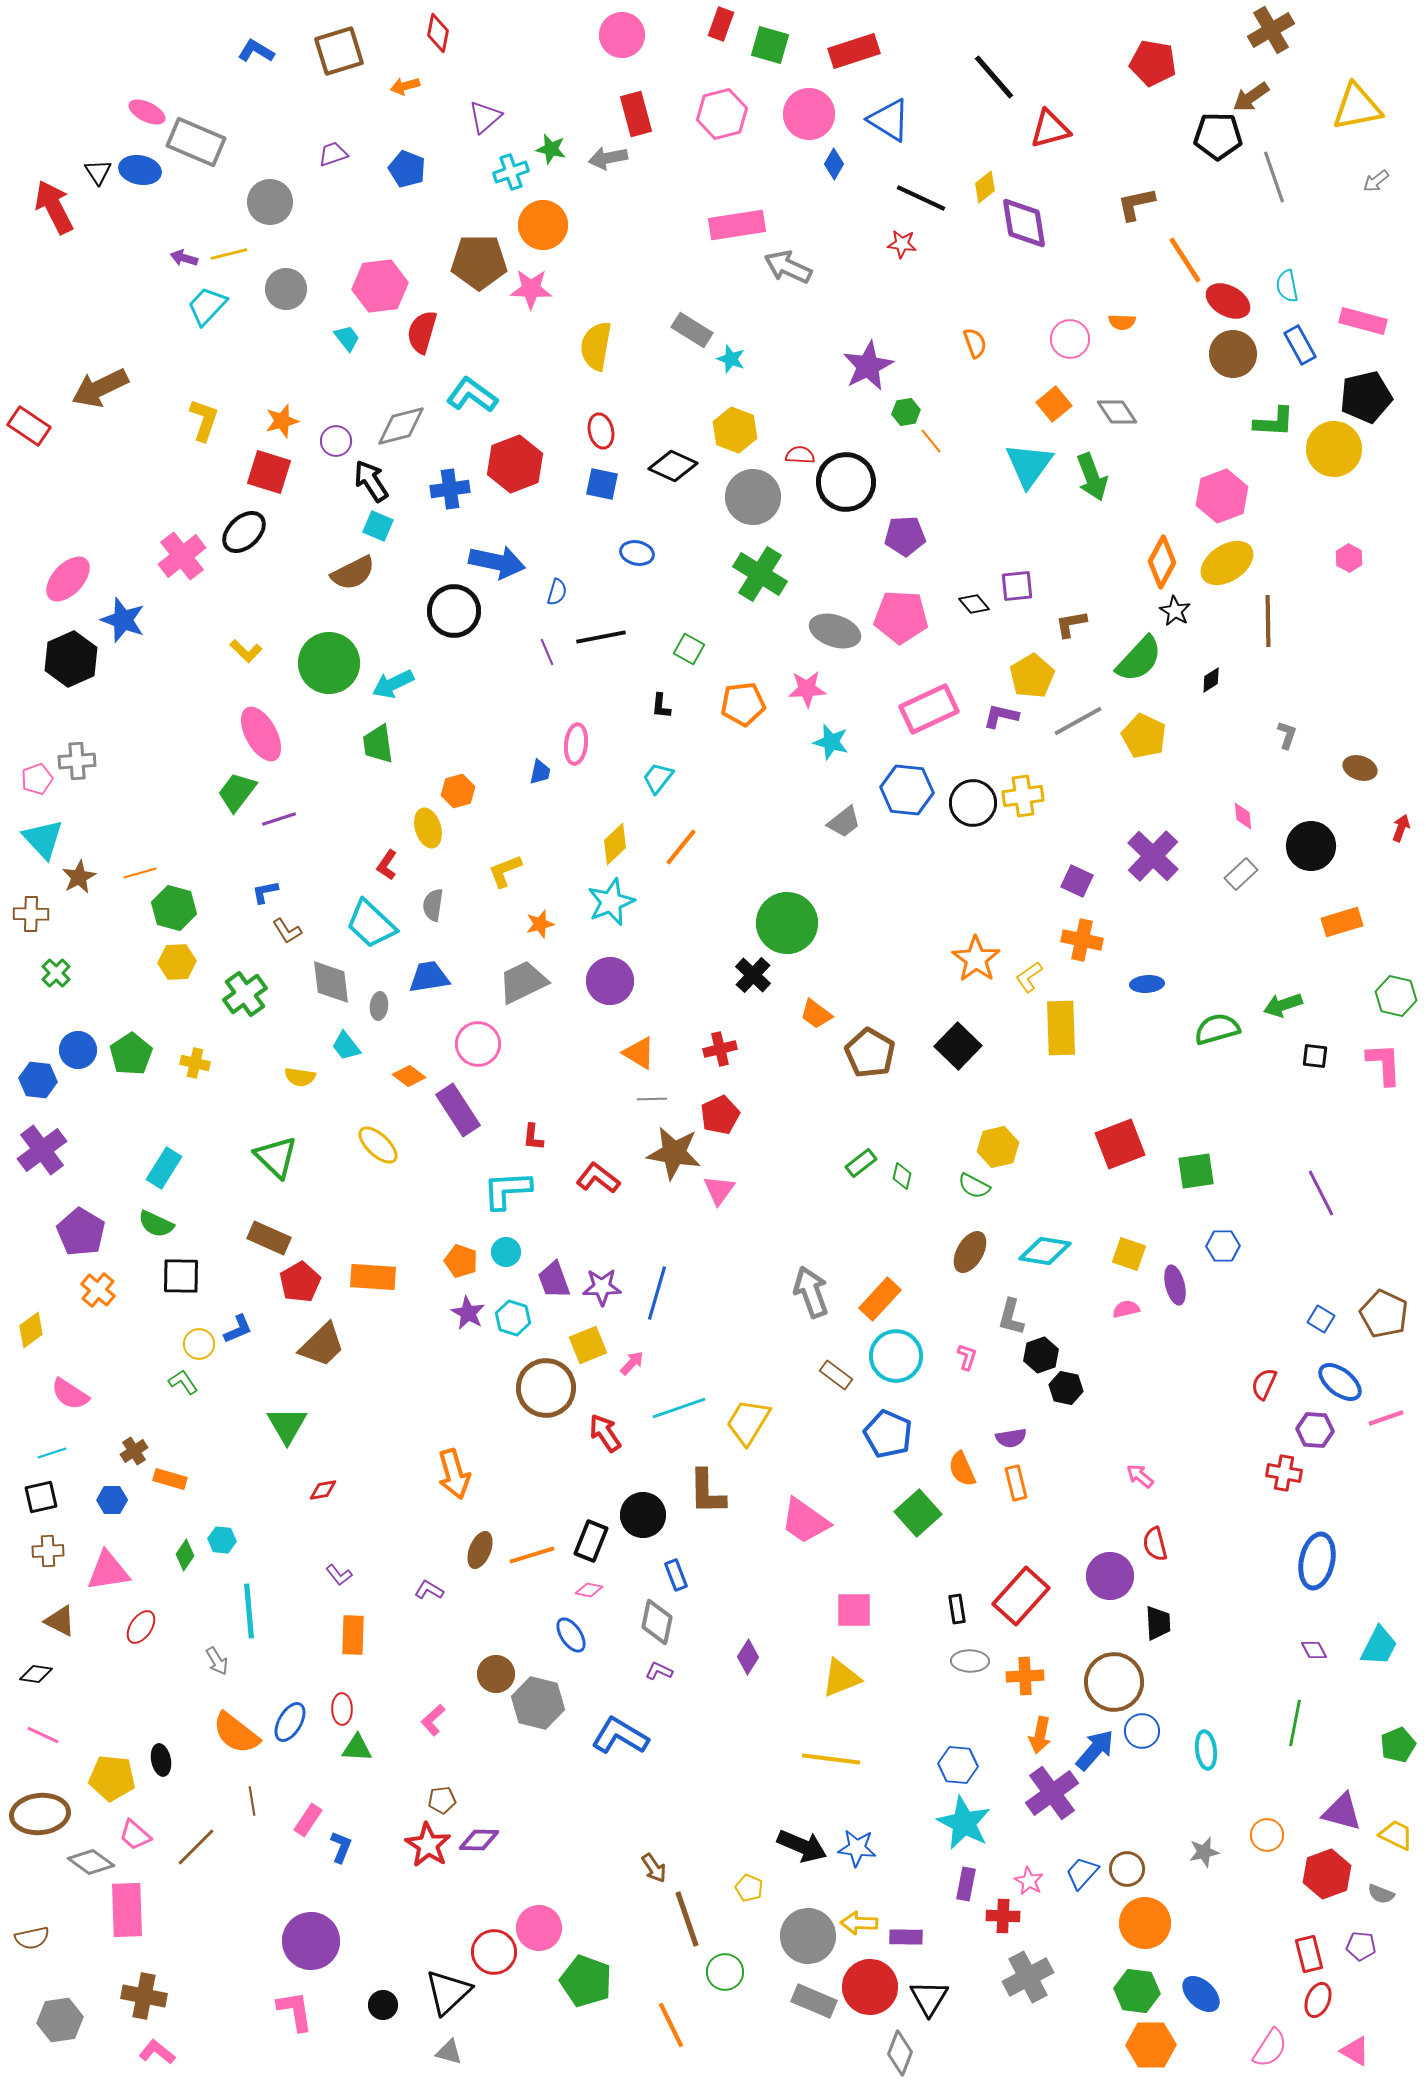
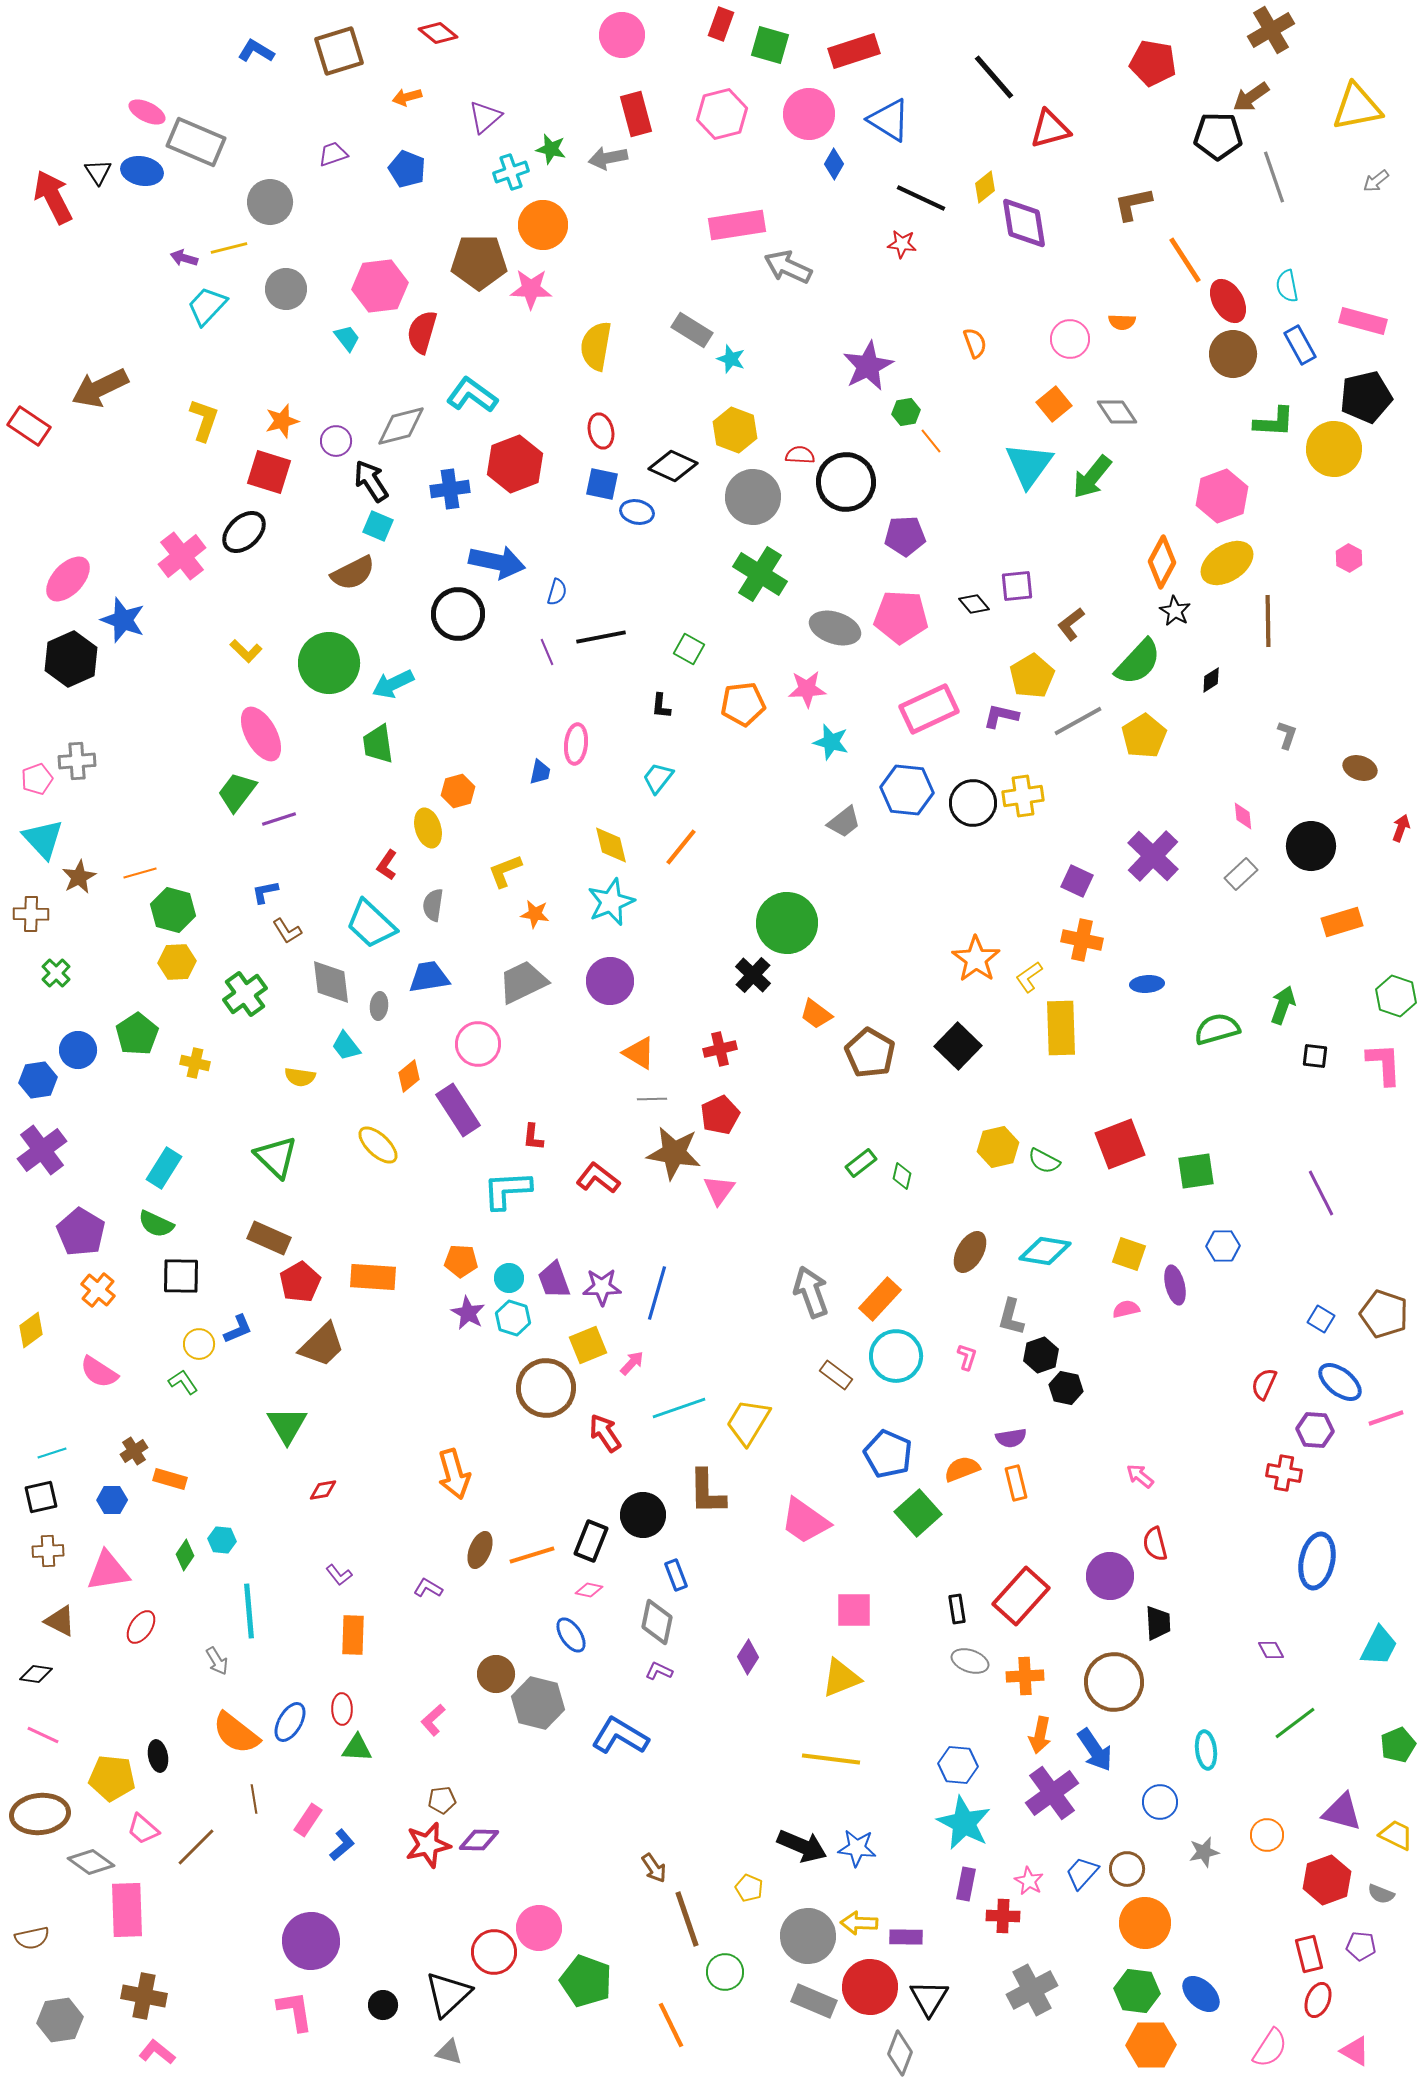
red diamond at (438, 33): rotated 63 degrees counterclockwise
orange arrow at (405, 86): moved 2 px right, 11 px down
blue ellipse at (140, 170): moved 2 px right, 1 px down
brown L-shape at (1136, 204): moved 3 px left
red arrow at (54, 207): moved 1 px left, 10 px up
yellow line at (229, 254): moved 6 px up
red ellipse at (1228, 301): rotated 30 degrees clockwise
green arrow at (1092, 477): rotated 60 degrees clockwise
blue ellipse at (637, 553): moved 41 px up
black circle at (454, 611): moved 4 px right, 3 px down
brown L-shape at (1071, 624): rotated 28 degrees counterclockwise
gray ellipse at (835, 631): moved 3 px up
green semicircle at (1139, 659): moved 1 px left, 3 px down
yellow pentagon at (1144, 736): rotated 15 degrees clockwise
yellow diamond at (615, 844): moved 4 px left, 1 px down; rotated 60 degrees counterclockwise
green hexagon at (174, 908): moved 1 px left, 2 px down
orange star at (540, 924): moved 5 px left, 10 px up; rotated 24 degrees clockwise
green hexagon at (1396, 996): rotated 6 degrees clockwise
green arrow at (1283, 1005): rotated 129 degrees clockwise
green pentagon at (131, 1054): moved 6 px right, 20 px up
orange diamond at (409, 1076): rotated 76 degrees counterclockwise
blue hexagon at (38, 1080): rotated 15 degrees counterclockwise
green semicircle at (974, 1186): moved 70 px right, 25 px up
cyan circle at (506, 1252): moved 3 px right, 26 px down
orange pentagon at (461, 1261): rotated 16 degrees counterclockwise
brown pentagon at (1384, 1314): rotated 6 degrees counterclockwise
pink semicircle at (70, 1394): moved 29 px right, 22 px up
blue pentagon at (888, 1434): moved 20 px down
orange semicircle at (962, 1469): rotated 93 degrees clockwise
purple L-shape at (429, 1590): moved 1 px left, 2 px up
purple diamond at (1314, 1650): moved 43 px left
gray ellipse at (970, 1661): rotated 18 degrees clockwise
green line at (1295, 1723): rotated 42 degrees clockwise
blue circle at (1142, 1731): moved 18 px right, 71 px down
blue arrow at (1095, 1750): rotated 105 degrees clockwise
black ellipse at (161, 1760): moved 3 px left, 4 px up
brown line at (252, 1801): moved 2 px right, 2 px up
pink trapezoid at (135, 1835): moved 8 px right, 6 px up
red star at (428, 1845): rotated 27 degrees clockwise
blue L-shape at (341, 1847): moved 1 px right, 2 px up; rotated 28 degrees clockwise
red hexagon at (1327, 1874): moved 6 px down
gray cross at (1028, 1977): moved 4 px right, 13 px down
black triangle at (448, 1992): moved 2 px down
